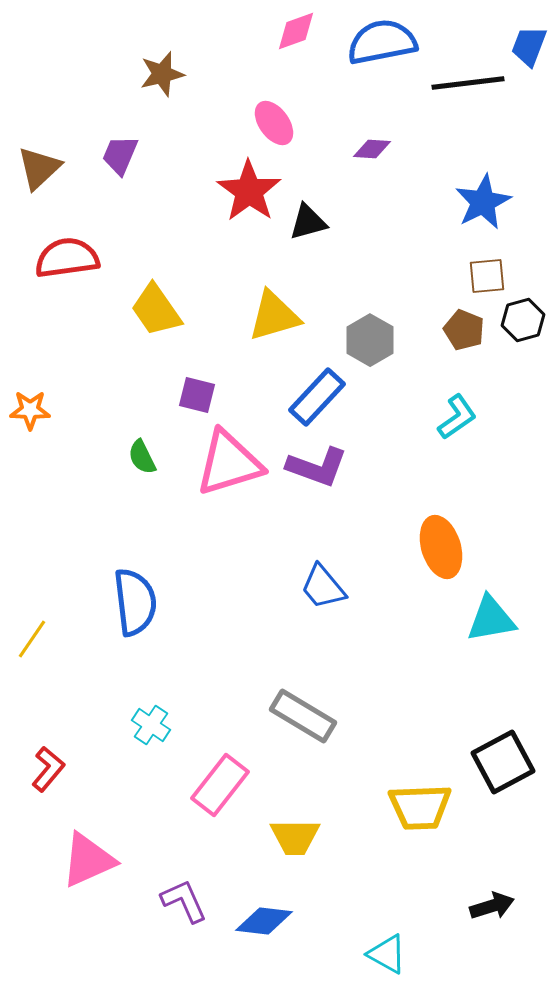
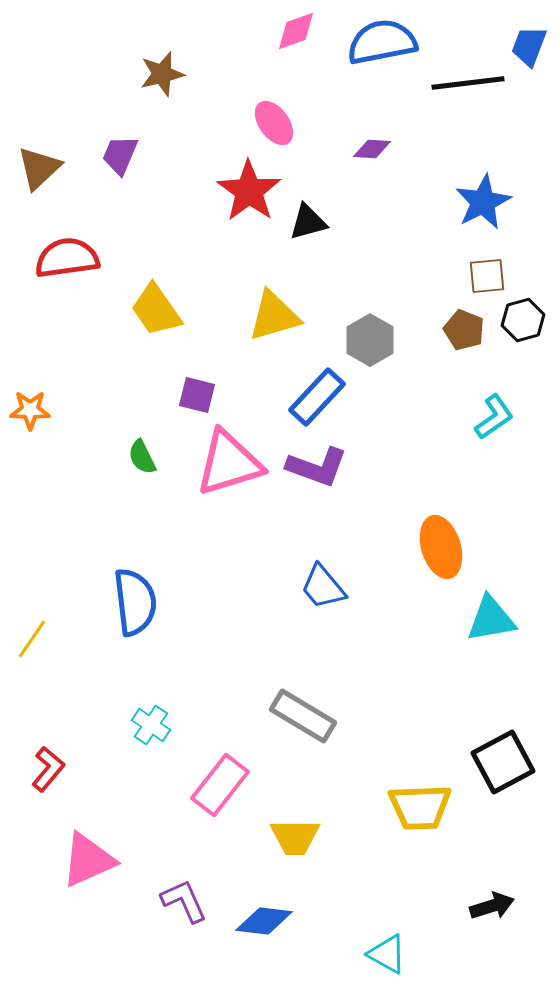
cyan L-shape at (457, 417): moved 37 px right
